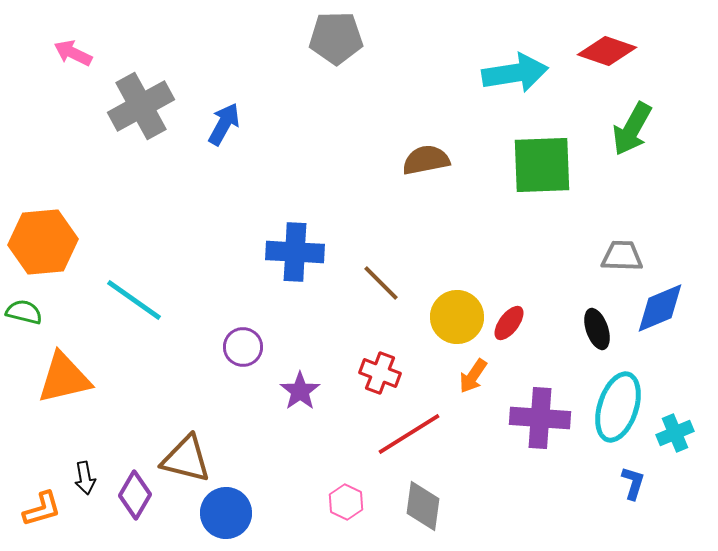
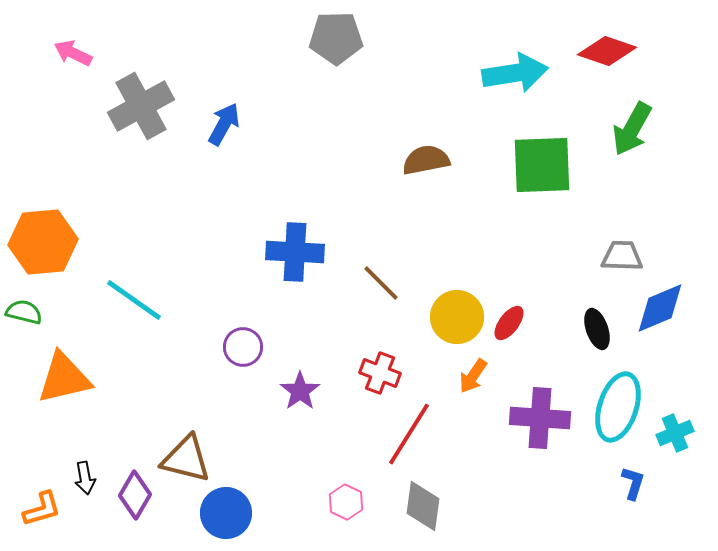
red line: rotated 26 degrees counterclockwise
